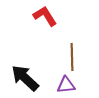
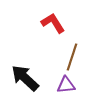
red L-shape: moved 8 px right, 7 px down
brown line: rotated 20 degrees clockwise
